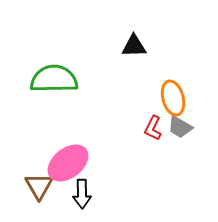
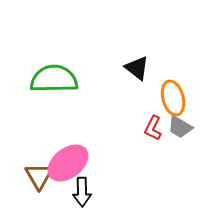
black triangle: moved 3 px right, 22 px down; rotated 40 degrees clockwise
brown triangle: moved 10 px up
black arrow: moved 2 px up
